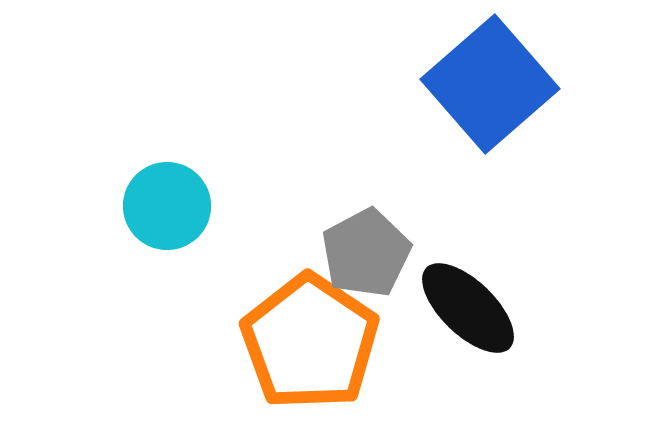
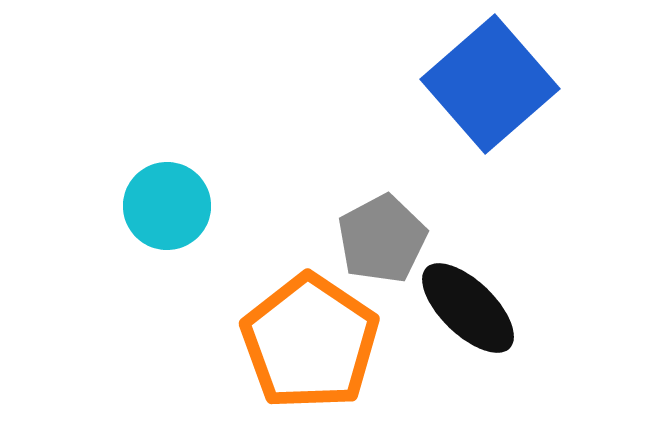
gray pentagon: moved 16 px right, 14 px up
